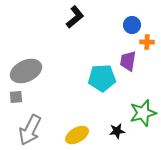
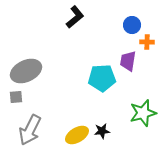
black star: moved 15 px left
